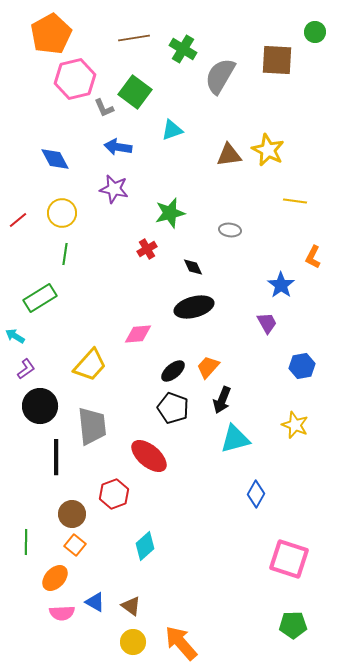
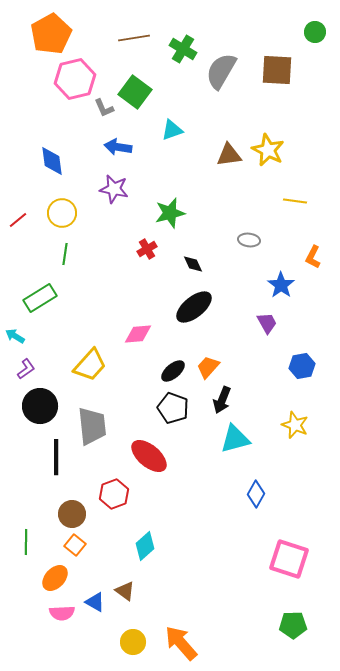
brown square at (277, 60): moved 10 px down
gray semicircle at (220, 76): moved 1 px right, 5 px up
blue diamond at (55, 159): moved 3 px left, 2 px down; rotated 20 degrees clockwise
gray ellipse at (230, 230): moved 19 px right, 10 px down
black diamond at (193, 267): moved 3 px up
black ellipse at (194, 307): rotated 24 degrees counterclockwise
brown triangle at (131, 606): moved 6 px left, 15 px up
